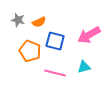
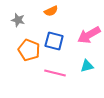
orange semicircle: moved 12 px right, 11 px up
blue square: moved 1 px left
orange pentagon: moved 1 px left, 1 px up
cyan triangle: moved 3 px right, 1 px up
